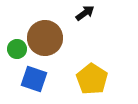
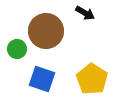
black arrow: rotated 66 degrees clockwise
brown circle: moved 1 px right, 7 px up
blue square: moved 8 px right
